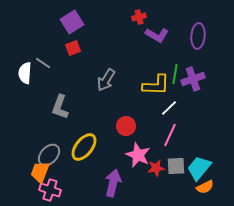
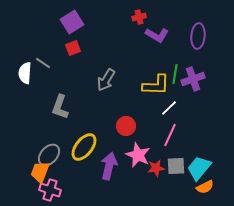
purple arrow: moved 4 px left, 17 px up
